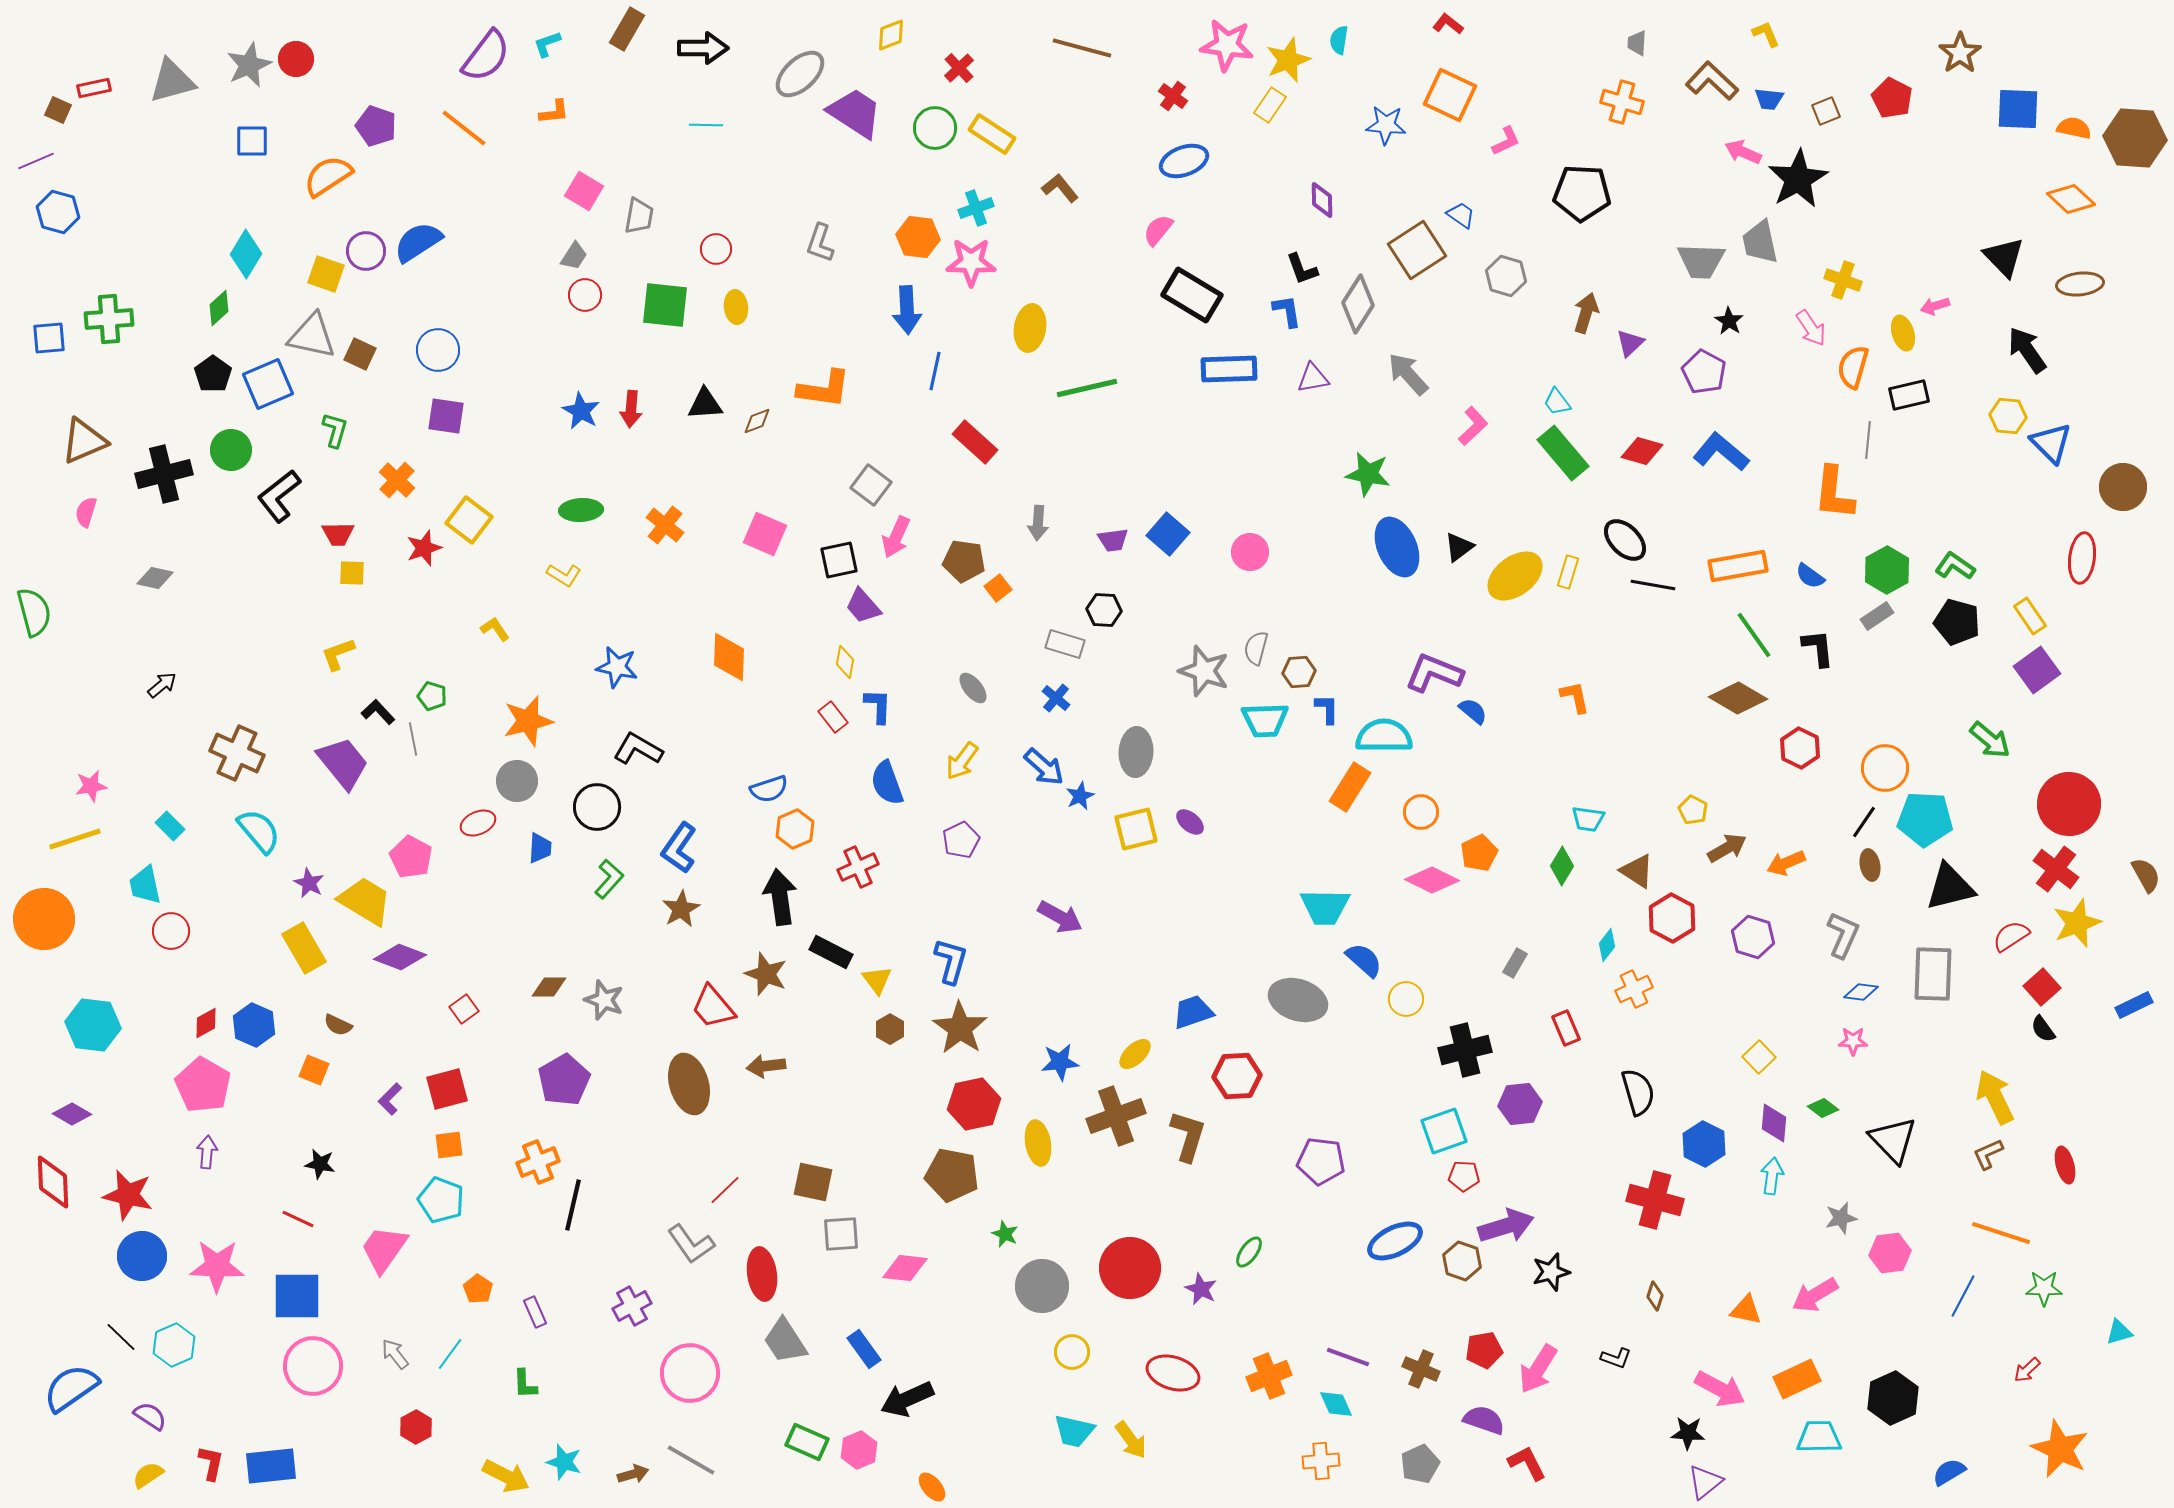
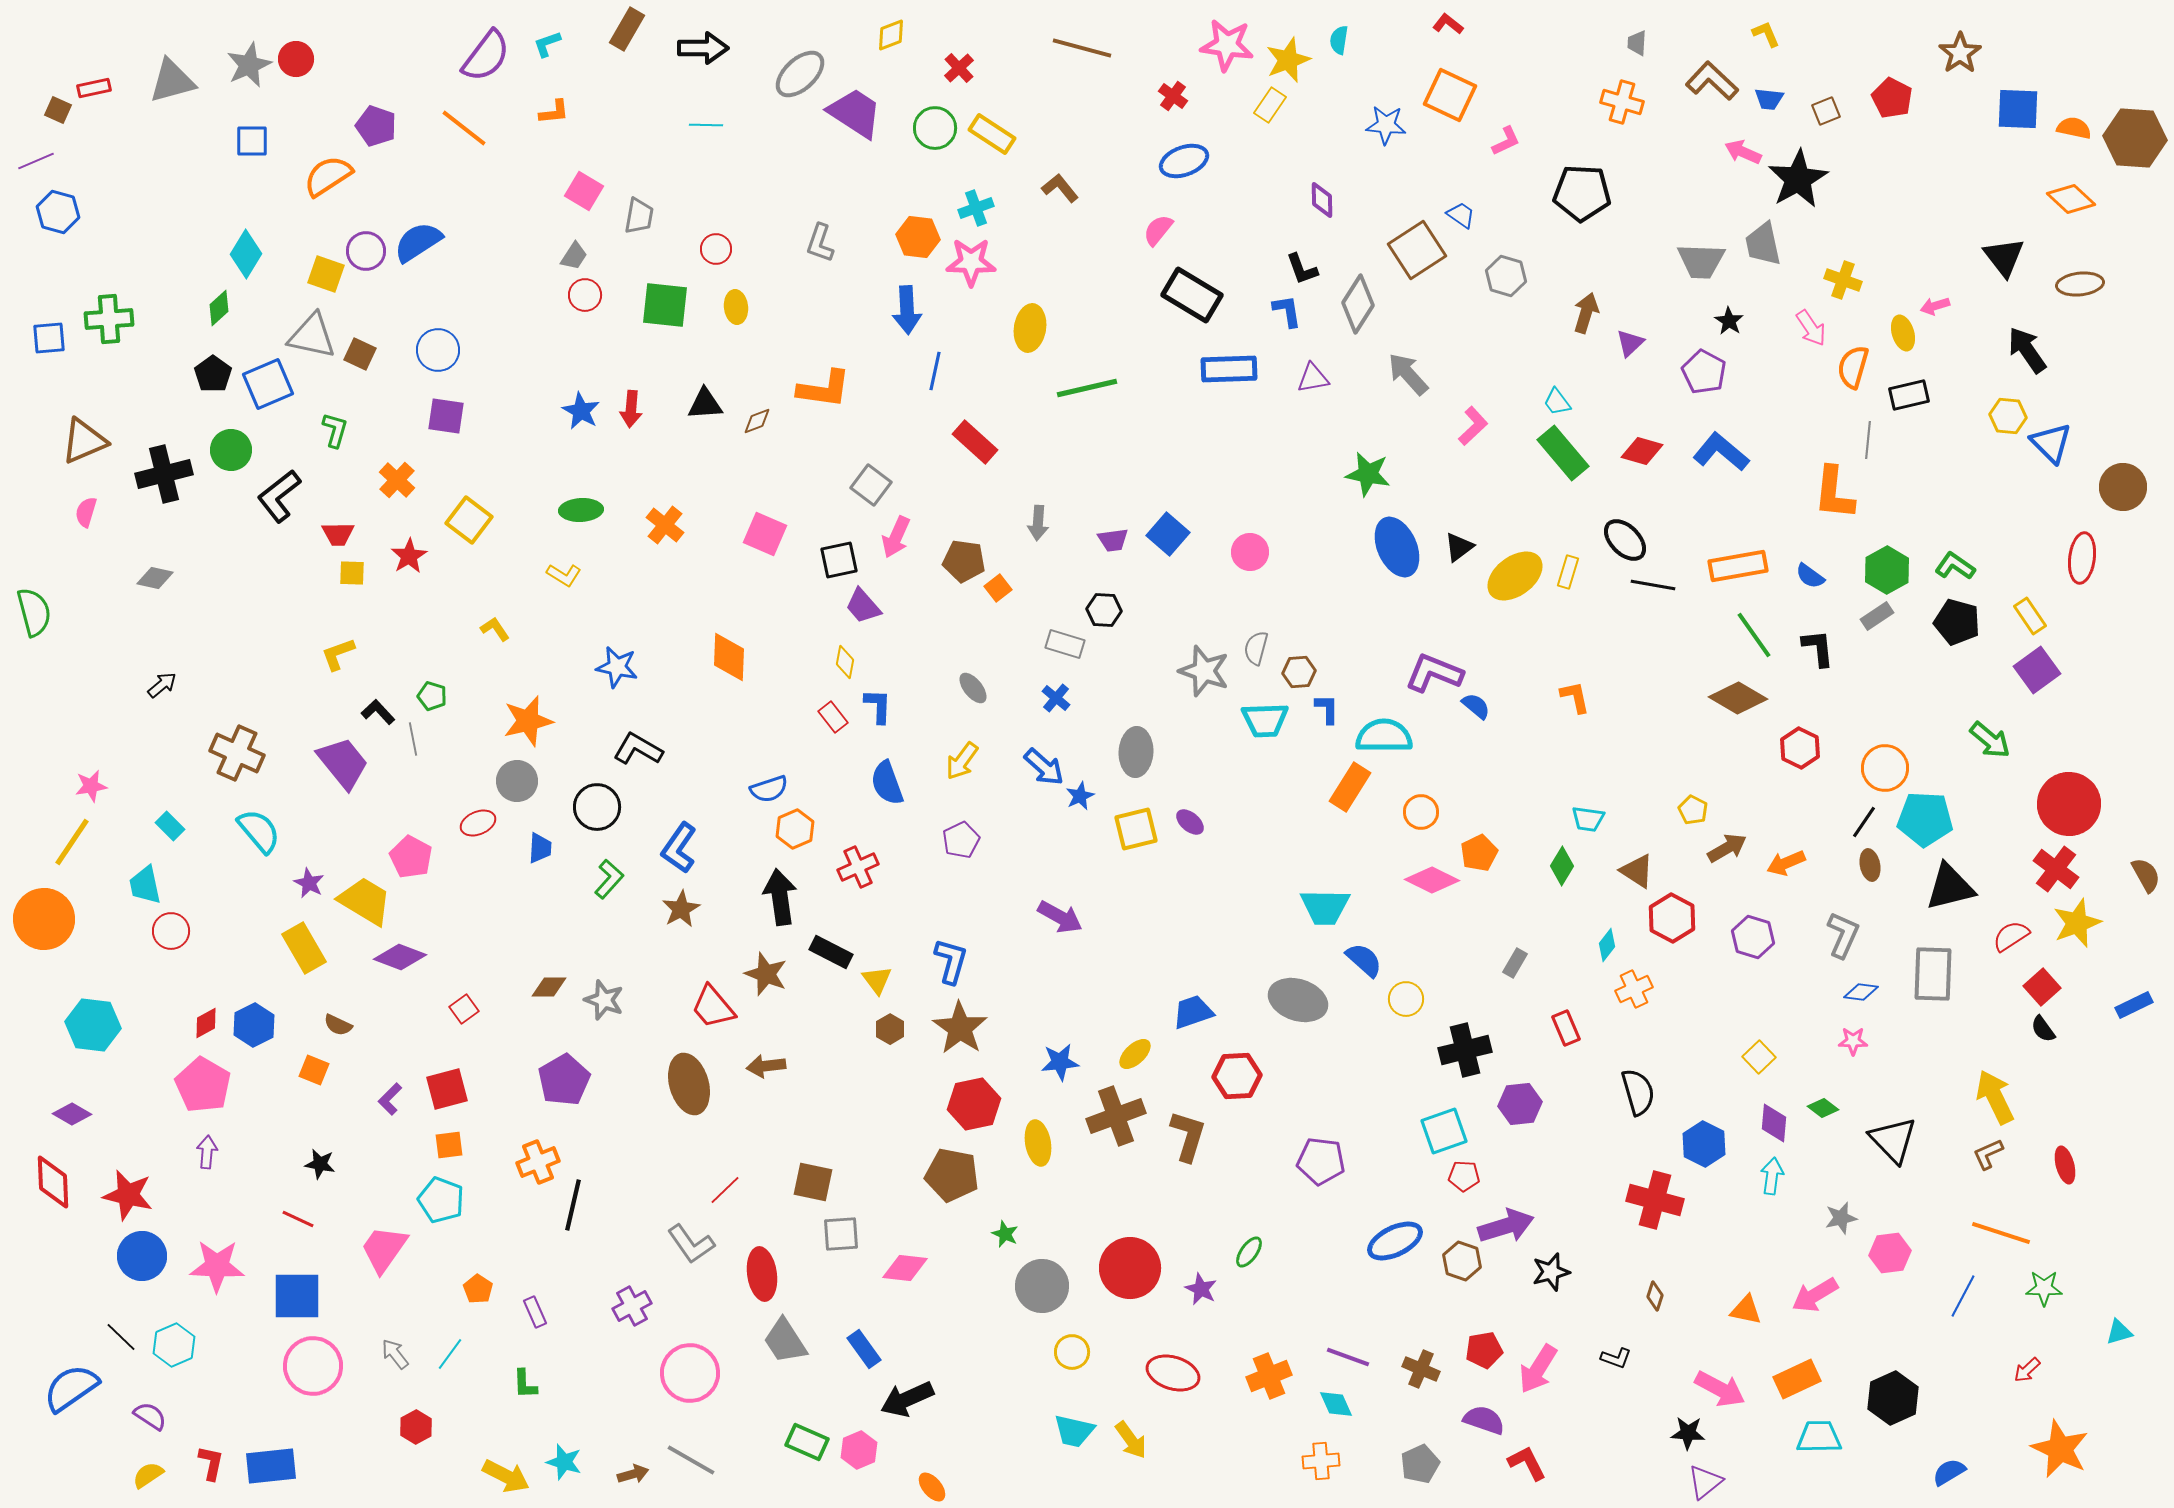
gray trapezoid at (1760, 242): moved 3 px right, 2 px down
black triangle at (2004, 257): rotated 6 degrees clockwise
red star at (424, 548): moved 15 px left, 8 px down; rotated 12 degrees counterclockwise
blue semicircle at (1473, 711): moved 3 px right, 5 px up
yellow line at (75, 839): moved 3 px left, 3 px down; rotated 38 degrees counterclockwise
blue hexagon at (254, 1025): rotated 9 degrees clockwise
